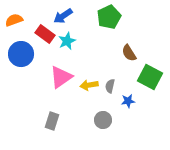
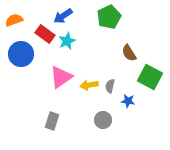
blue star: rotated 16 degrees clockwise
